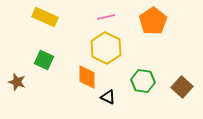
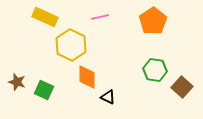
pink line: moved 6 px left
yellow hexagon: moved 35 px left, 3 px up
green square: moved 30 px down
green hexagon: moved 12 px right, 11 px up
